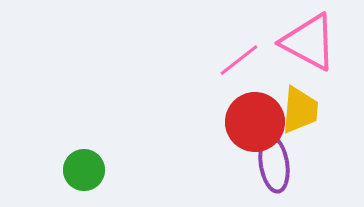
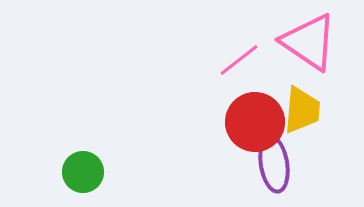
pink triangle: rotated 6 degrees clockwise
yellow trapezoid: moved 2 px right
green circle: moved 1 px left, 2 px down
